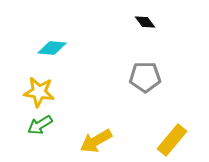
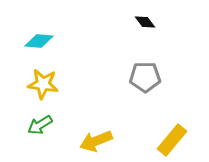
cyan diamond: moved 13 px left, 7 px up
yellow star: moved 4 px right, 8 px up
yellow arrow: rotated 8 degrees clockwise
